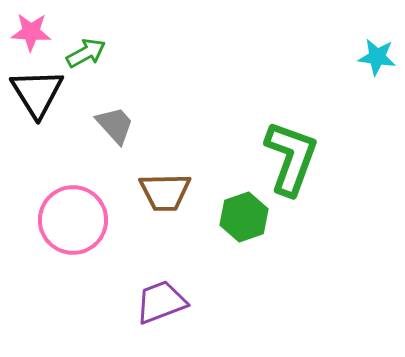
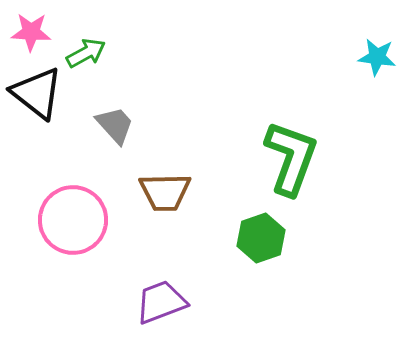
black triangle: rotated 20 degrees counterclockwise
green hexagon: moved 17 px right, 21 px down
